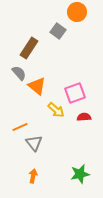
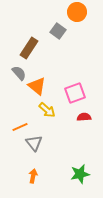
yellow arrow: moved 9 px left
